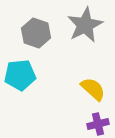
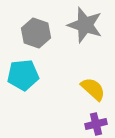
gray star: rotated 27 degrees counterclockwise
cyan pentagon: moved 3 px right
purple cross: moved 2 px left
